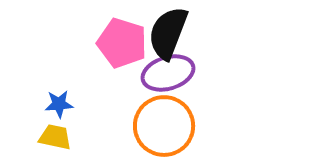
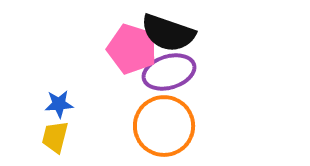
black semicircle: rotated 92 degrees counterclockwise
pink pentagon: moved 10 px right, 6 px down
purple ellipse: moved 1 px right, 1 px up
yellow trapezoid: rotated 88 degrees counterclockwise
